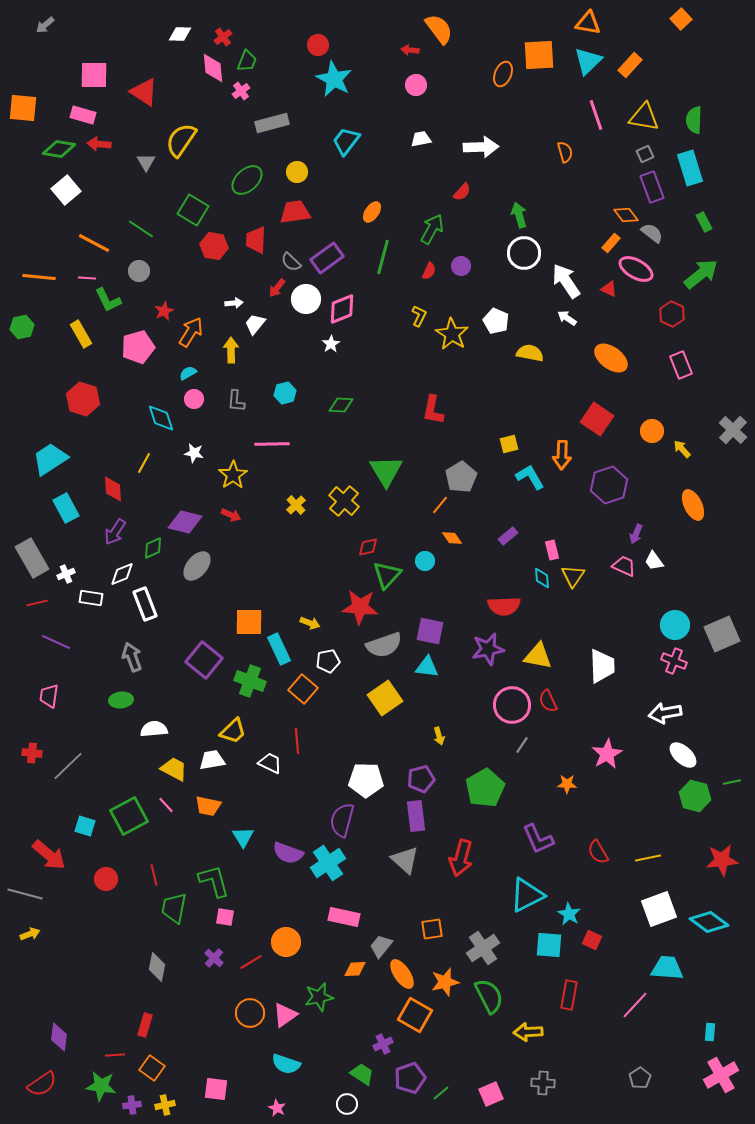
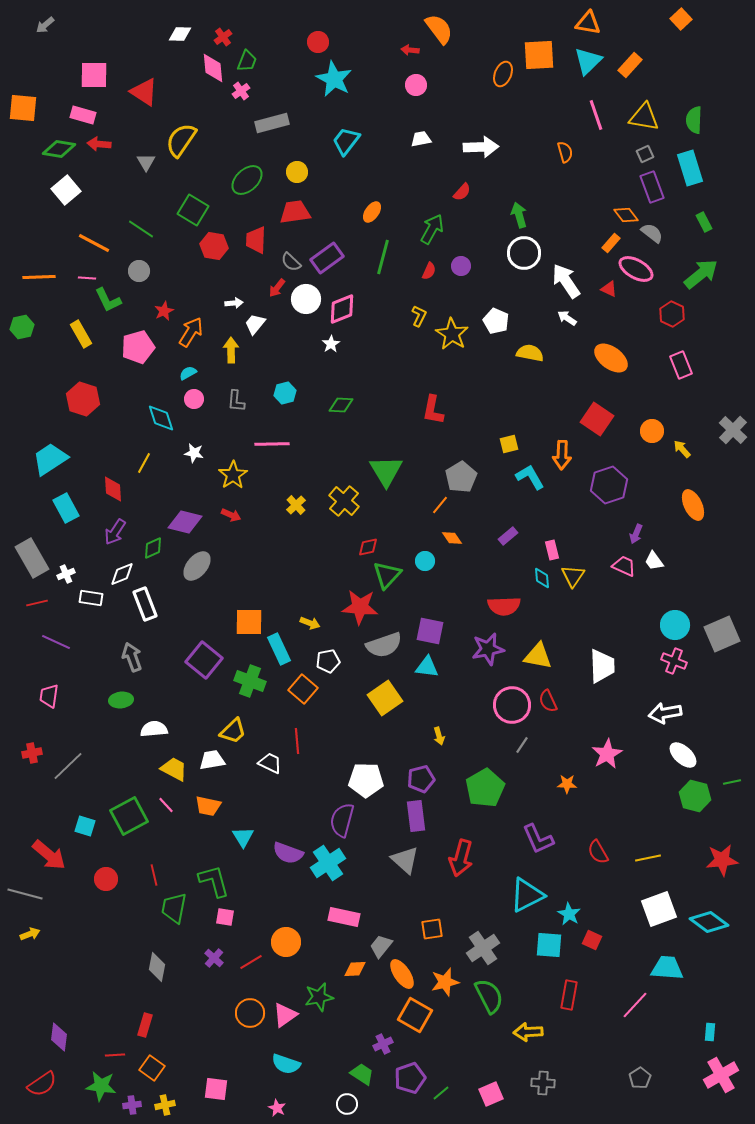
red circle at (318, 45): moved 3 px up
orange line at (39, 277): rotated 8 degrees counterclockwise
red cross at (32, 753): rotated 18 degrees counterclockwise
